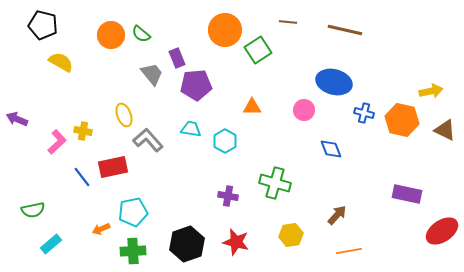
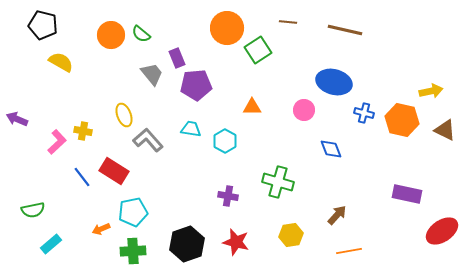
orange circle at (225, 30): moved 2 px right, 2 px up
red rectangle at (113, 167): moved 1 px right, 4 px down; rotated 44 degrees clockwise
green cross at (275, 183): moved 3 px right, 1 px up
